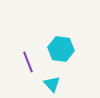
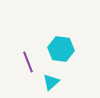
cyan triangle: moved 1 px left, 2 px up; rotated 30 degrees clockwise
